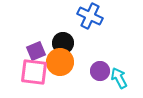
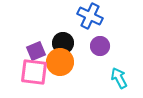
purple circle: moved 25 px up
